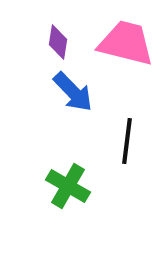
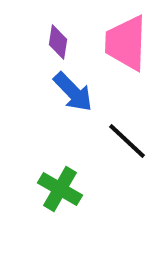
pink trapezoid: rotated 102 degrees counterclockwise
black line: rotated 54 degrees counterclockwise
green cross: moved 8 px left, 3 px down
